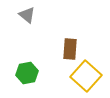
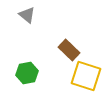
brown rectangle: moved 1 px left, 1 px down; rotated 50 degrees counterclockwise
yellow square: rotated 24 degrees counterclockwise
